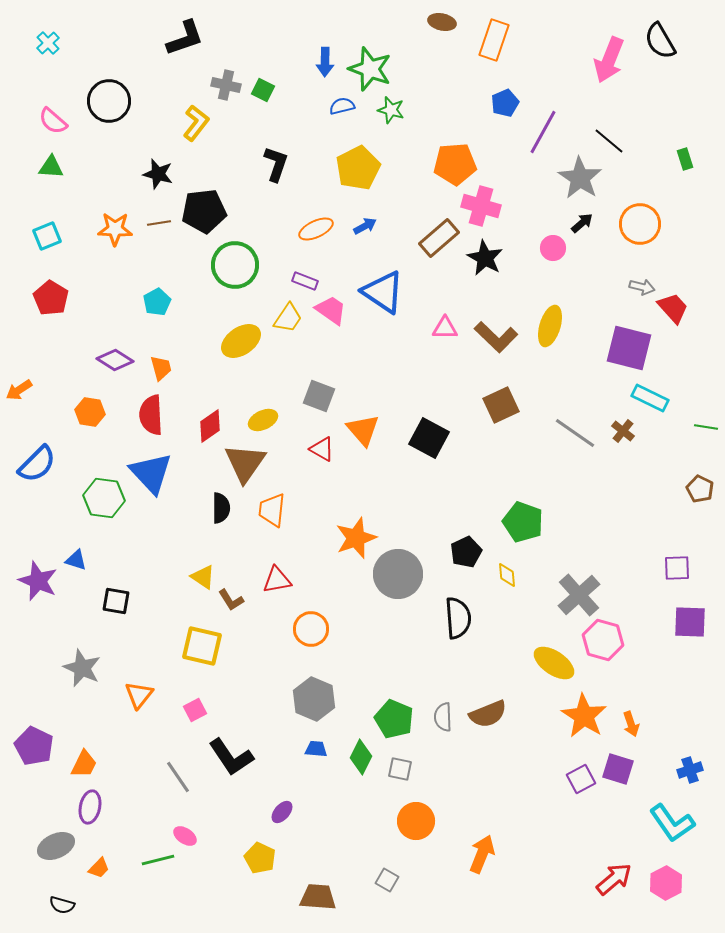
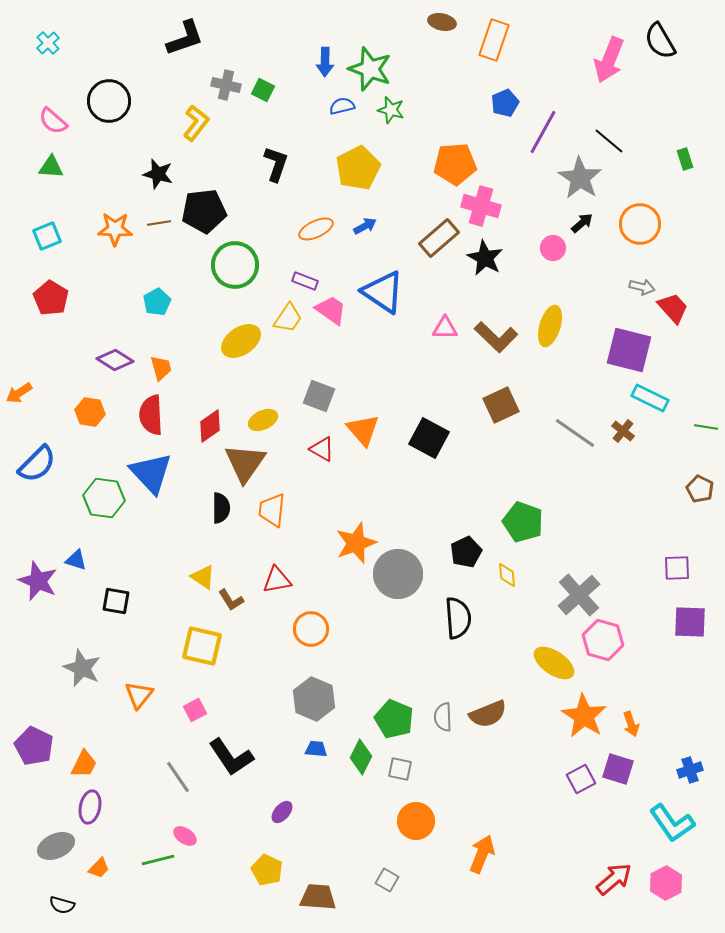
purple square at (629, 348): moved 2 px down
orange arrow at (19, 390): moved 3 px down
orange star at (356, 538): moved 5 px down
yellow pentagon at (260, 858): moved 7 px right, 12 px down
